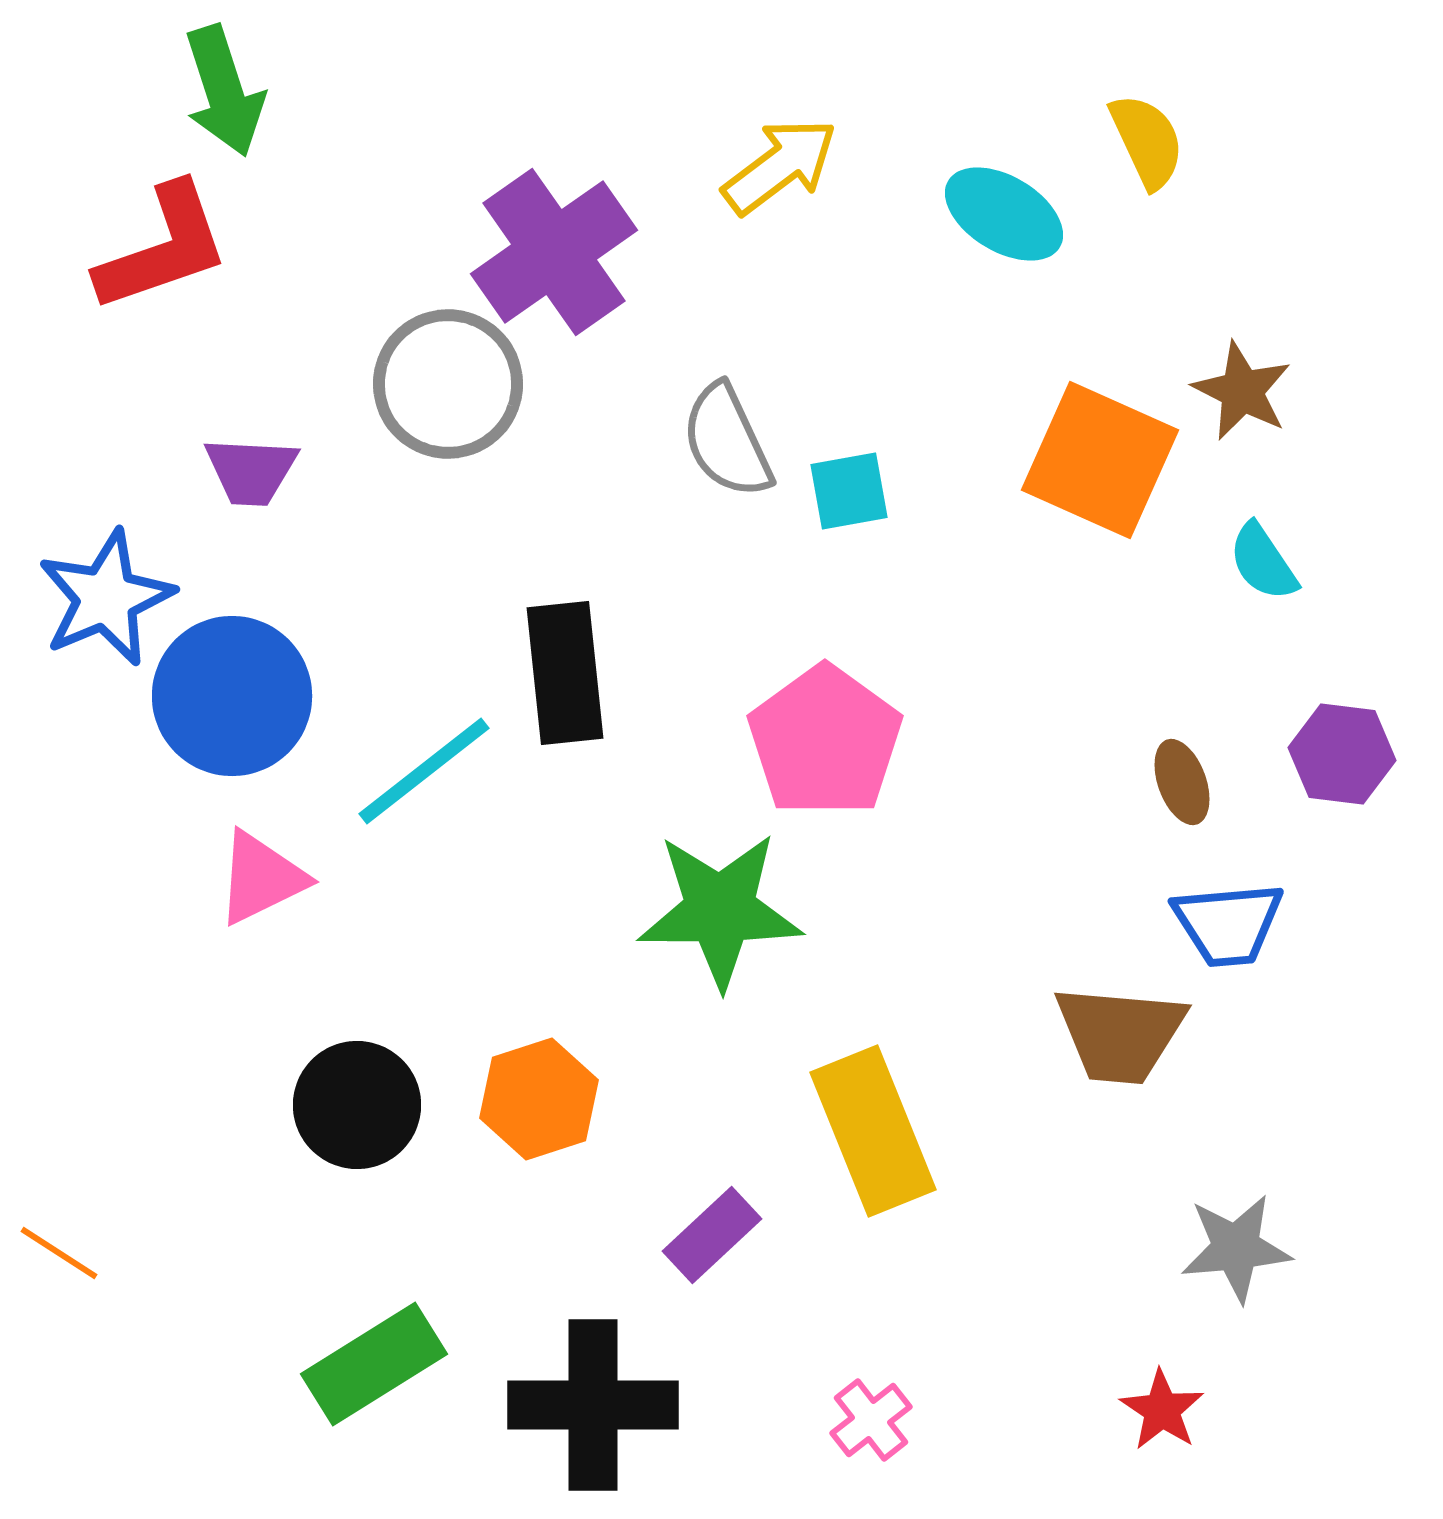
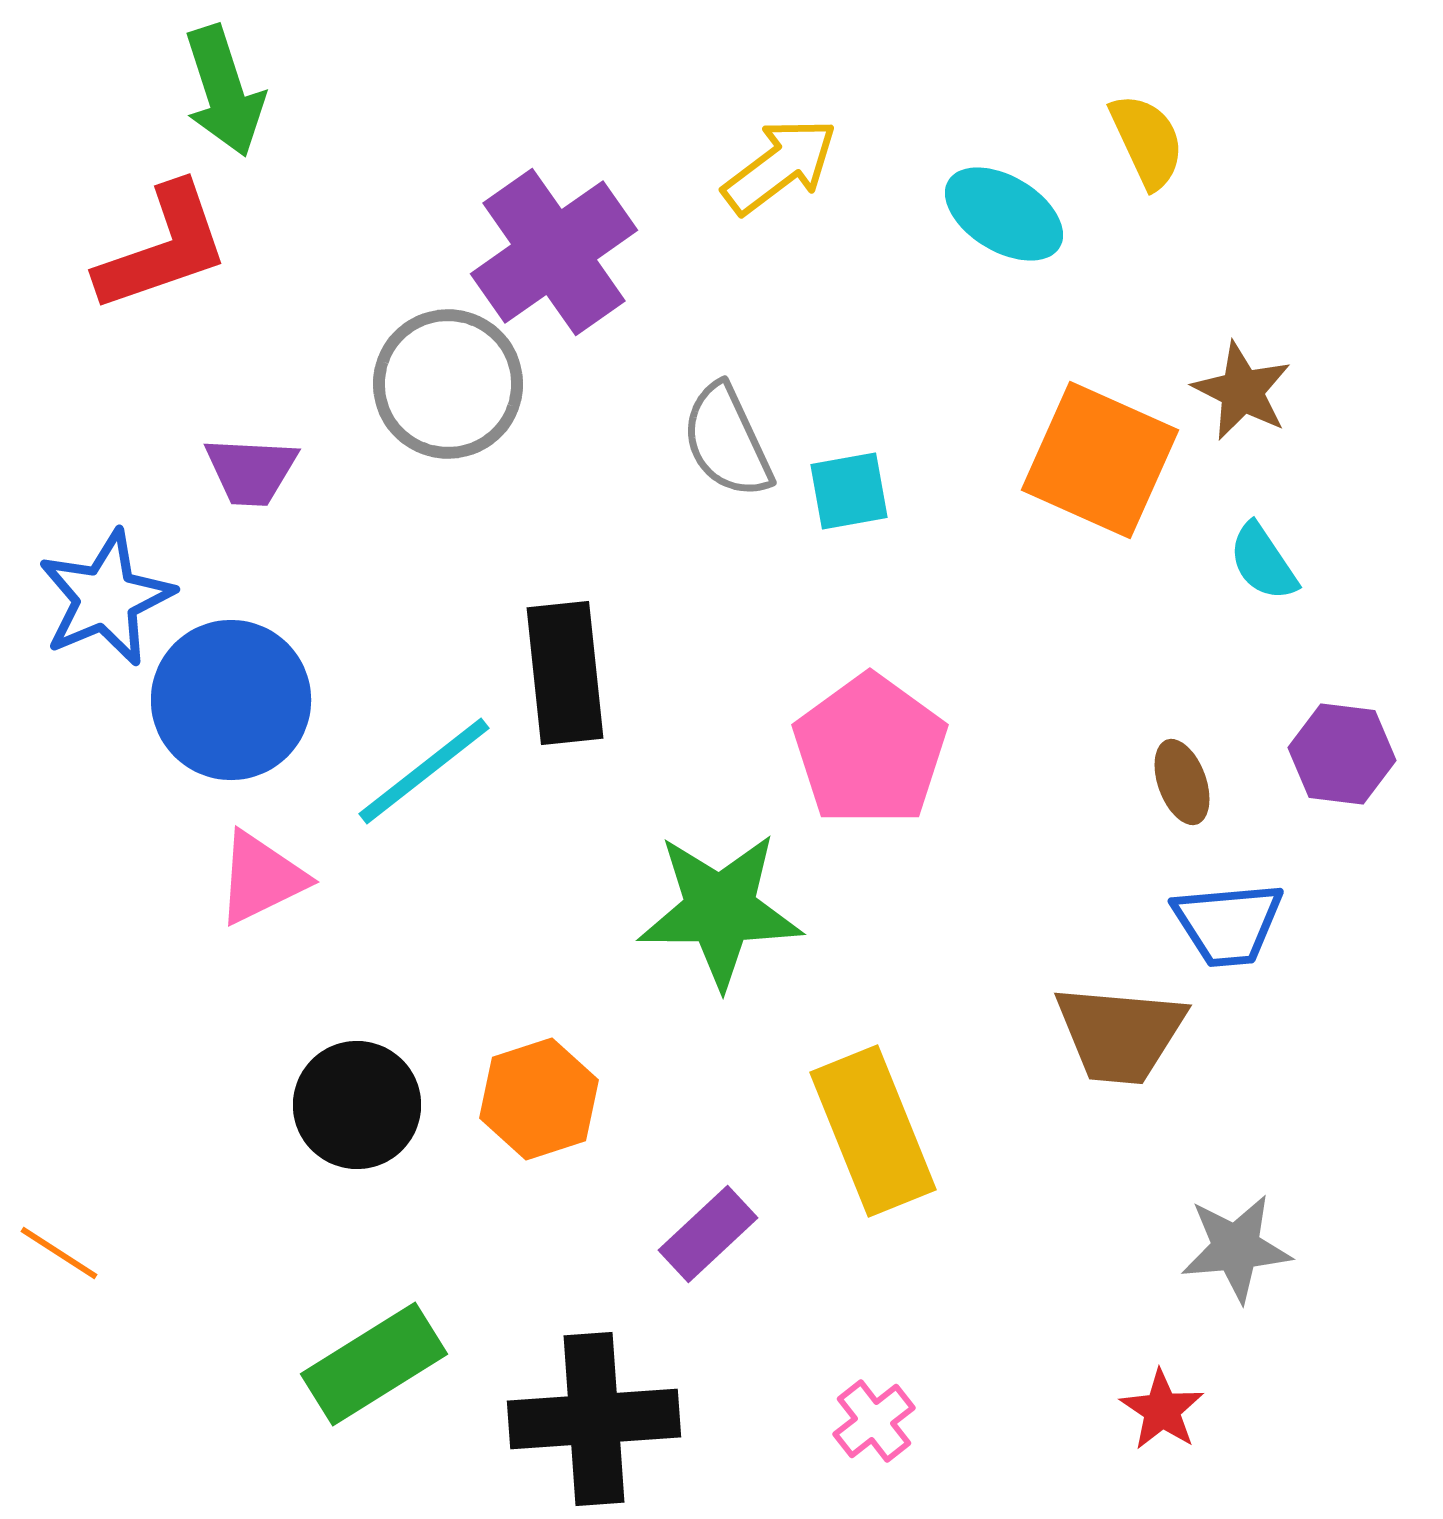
blue circle: moved 1 px left, 4 px down
pink pentagon: moved 45 px right, 9 px down
purple rectangle: moved 4 px left, 1 px up
black cross: moved 1 px right, 14 px down; rotated 4 degrees counterclockwise
pink cross: moved 3 px right, 1 px down
